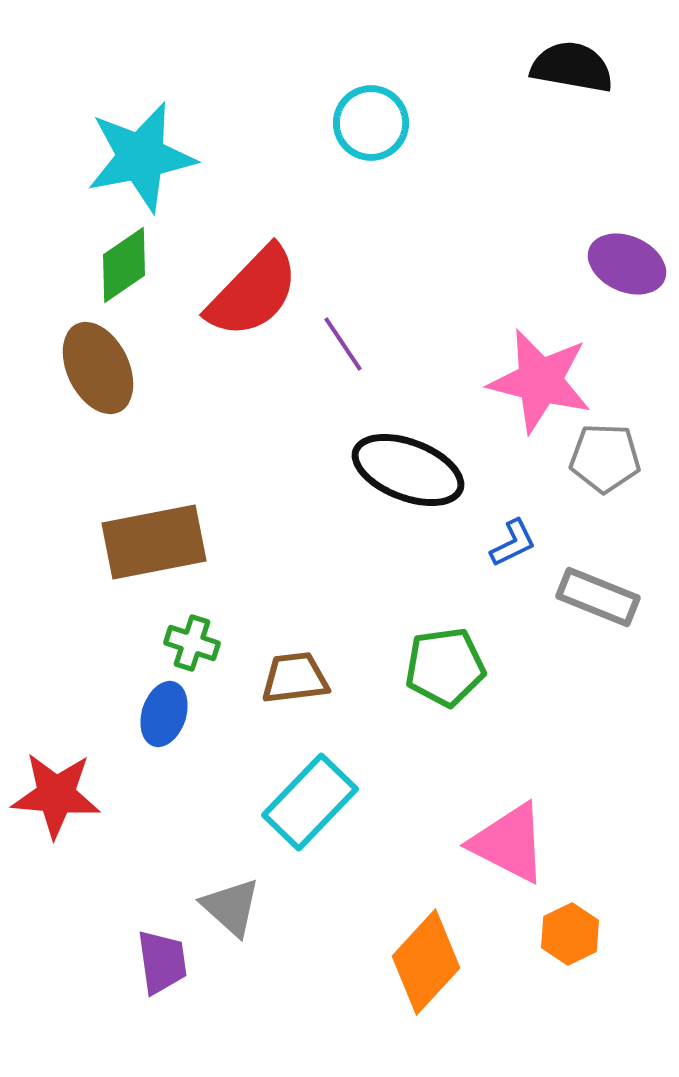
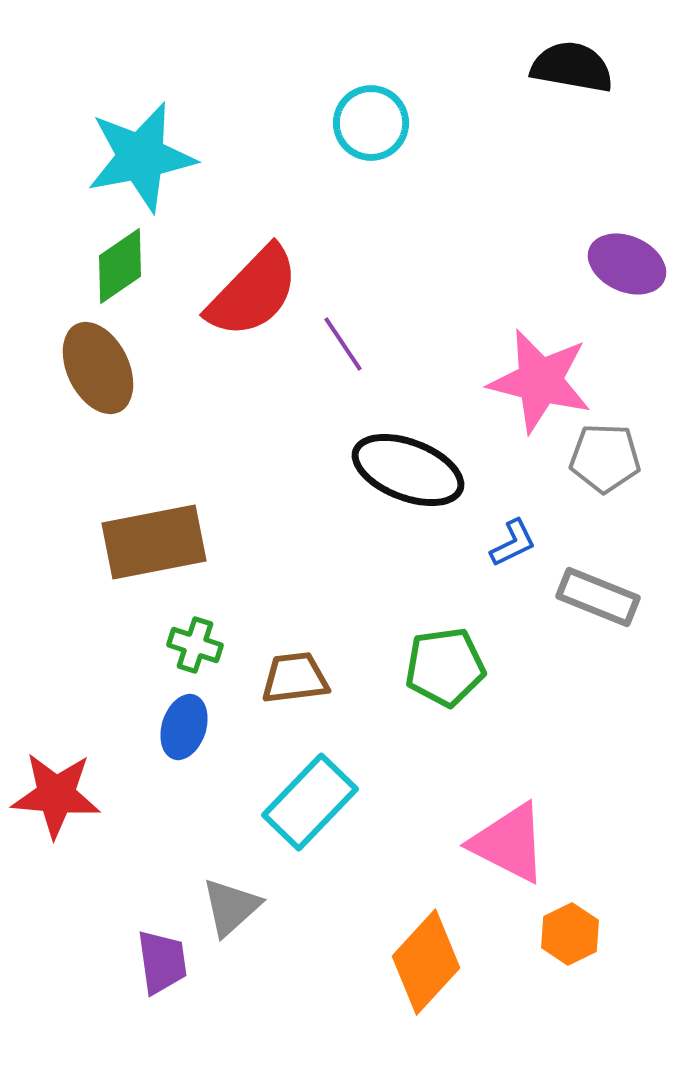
green diamond: moved 4 px left, 1 px down
green cross: moved 3 px right, 2 px down
blue ellipse: moved 20 px right, 13 px down
gray triangle: rotated 36 degrees clockwise
